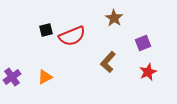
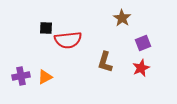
brown star: moved 8 px right
black square: moved 2 px up; rotated 16 degrees clockwise
red semicircle: moved 4 px left, 4 px down; rotated 16 degrees clockwise
brown L-shape: moved 3 px left; rotated 25 degrees counterclockwise
red star: moved 7 px left, 4 px up
purple cross: moved 9 px right, 1 px up; rotated 24 degrees clockwise
